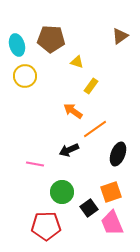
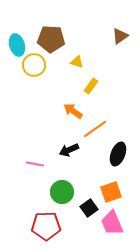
yellow circle: moved 9 px right, 11 px up
